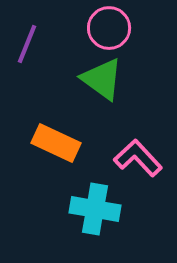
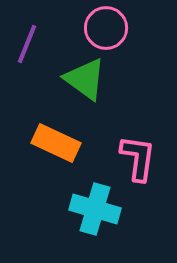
pink circle: moved 3 px left
green triangle: moved 17 px left
pink L-shape: rotated 51 degrees clockwise
cyan cross: rotated 6 degrees clockwise
